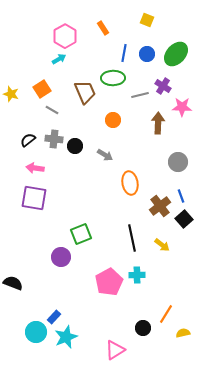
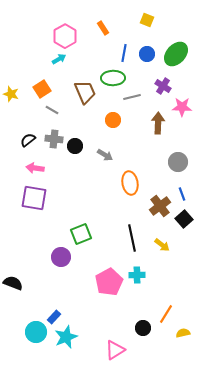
gray line at (140, 95): moved 8 px left, 2 px down
blue line at (181, 196): moved 1 px right, 2 px up
